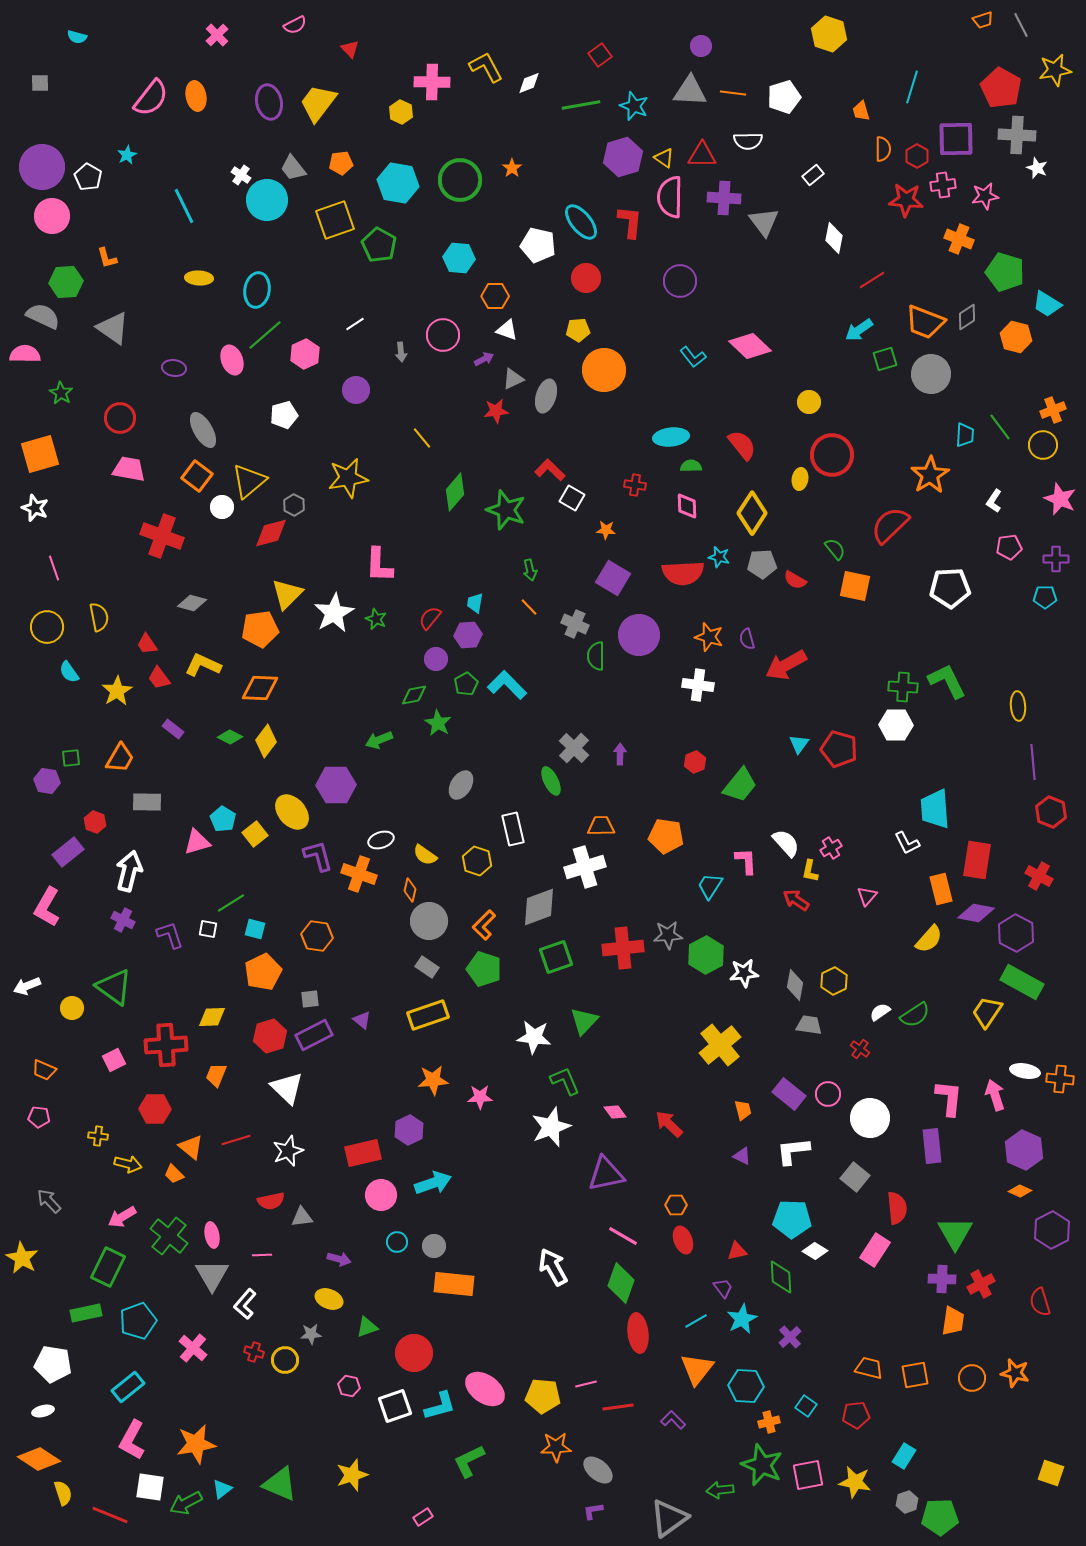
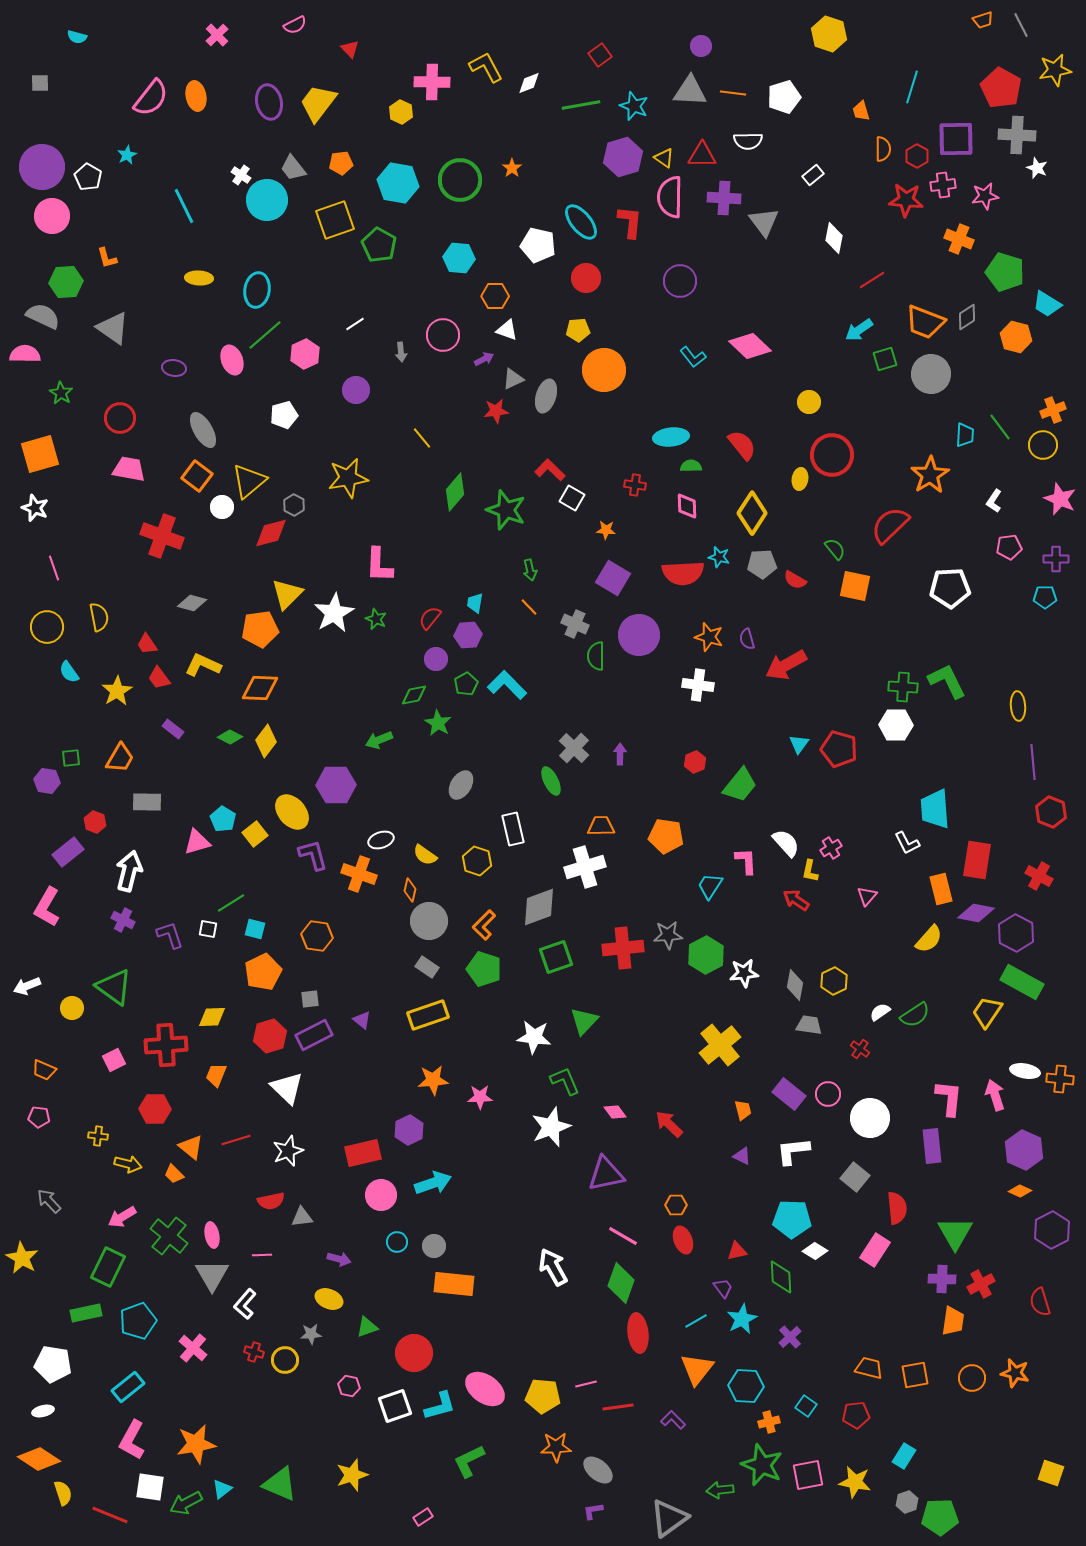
purple L-shape at (318, 856): moved 5 px left, 1 px up
